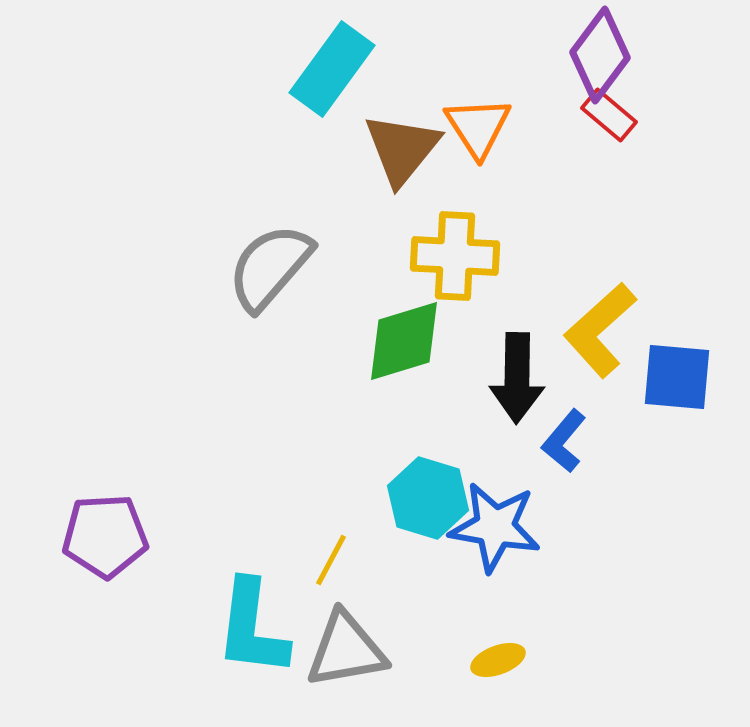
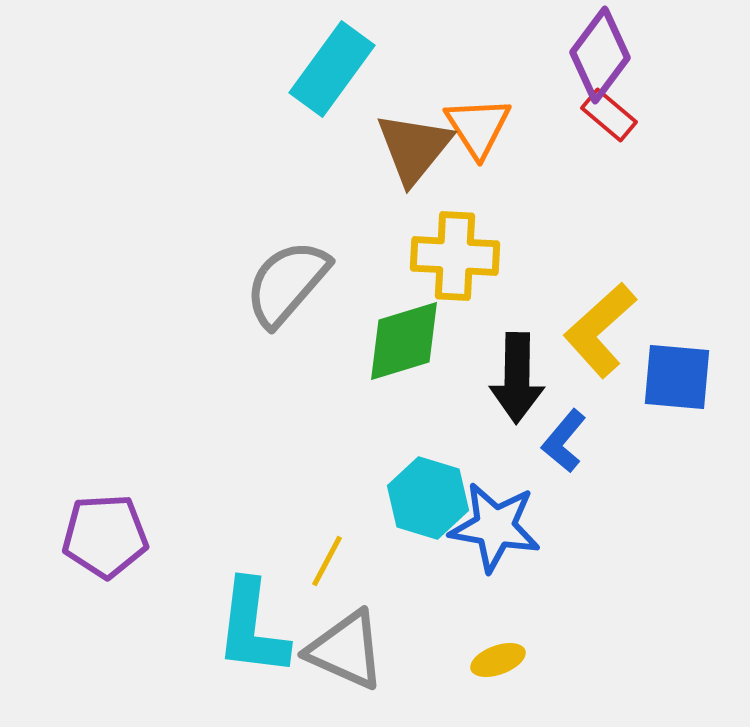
brown triangle: moved 12 px right, 1 px up
gray semicircle: moved 17 px right, 16 px down
yellow line: moved 4 px left, 1 px down
gray triangle: rotated 34 degrees clockwise
